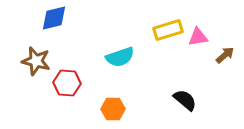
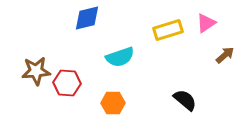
blue diamond: moved 33 px right
pink triangle: moved 8 px right, 14 px up; rotated 25 degrees counterclockwise
brown star: moved 10 px down; rotated 20 degrees counterclockwise
orange hexagon: moved 6 px up
